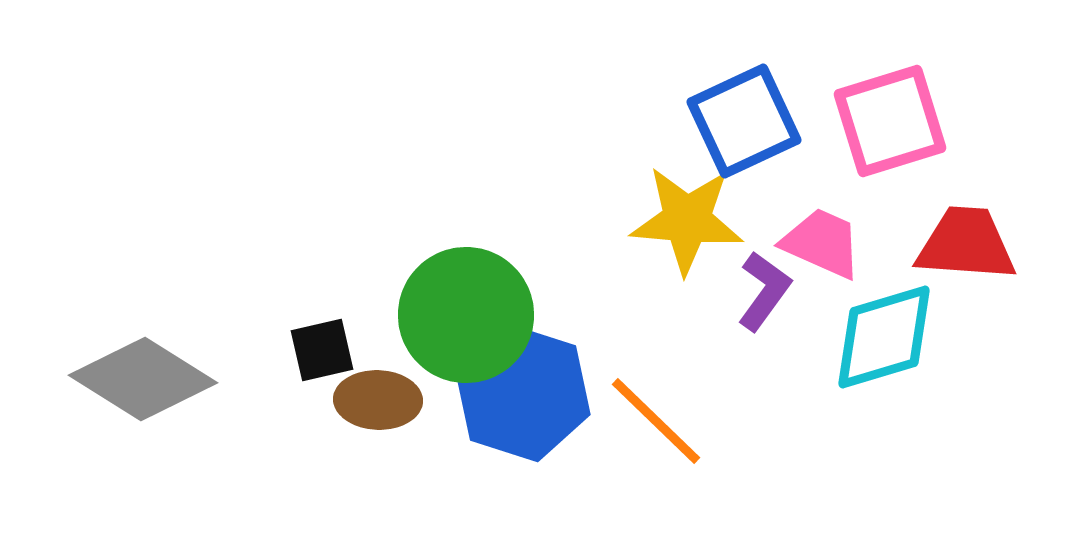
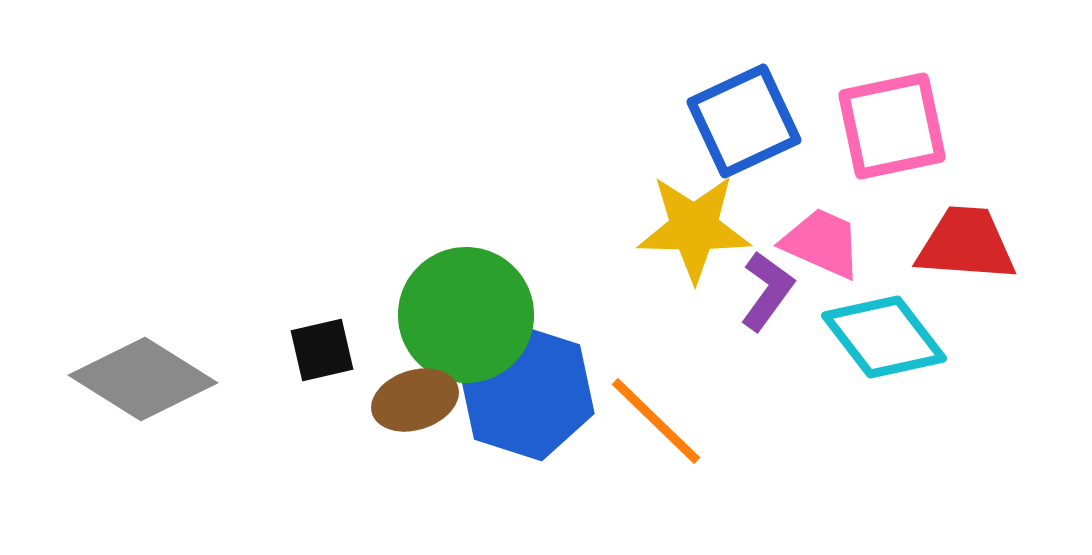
pink square: moved 2 px right, 5 px down; rotated 5 degrees clockwise
yellow star: moved 7 px right, 8 px down; rotated 4 degrees counterclockwise
purple L-shape: moved 3 px right
cyan diamond: rotated 69 degrees clockwise
blue hexagon: moved 4 px right, 1 px up
brown ellipse: moved 37 px right; rotated 20 degrees counterclockwise
